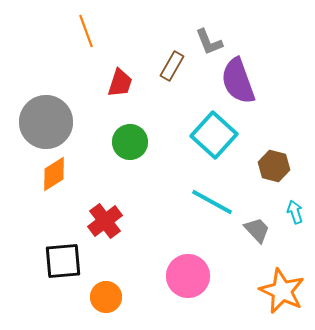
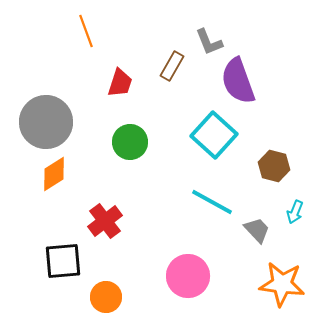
cyan arrow: rotated 140 degrees counterclockwise
orange star: moved 7 px up; rotated 18 degrees counterclockwise
